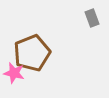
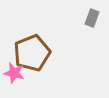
gray rectangle: rotated 42 degrees clockwise
